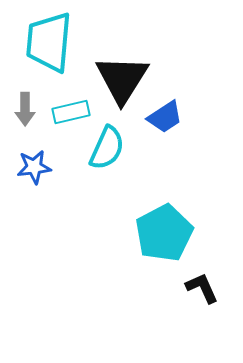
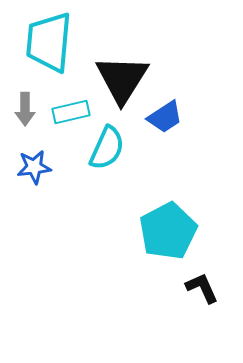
cyan pentagon: moved 4 px right, 2 px up
